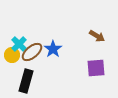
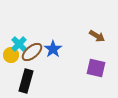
yellow circle: moved 1 px left
purple square: rotated 18 degrees clockwise
